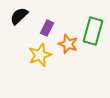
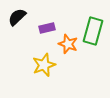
black semicircle: moved 2 px left, 1 px down
purple rectangle: rotated 49 degrees clockwise
yellow star: moved 4 px right, 10 px down
